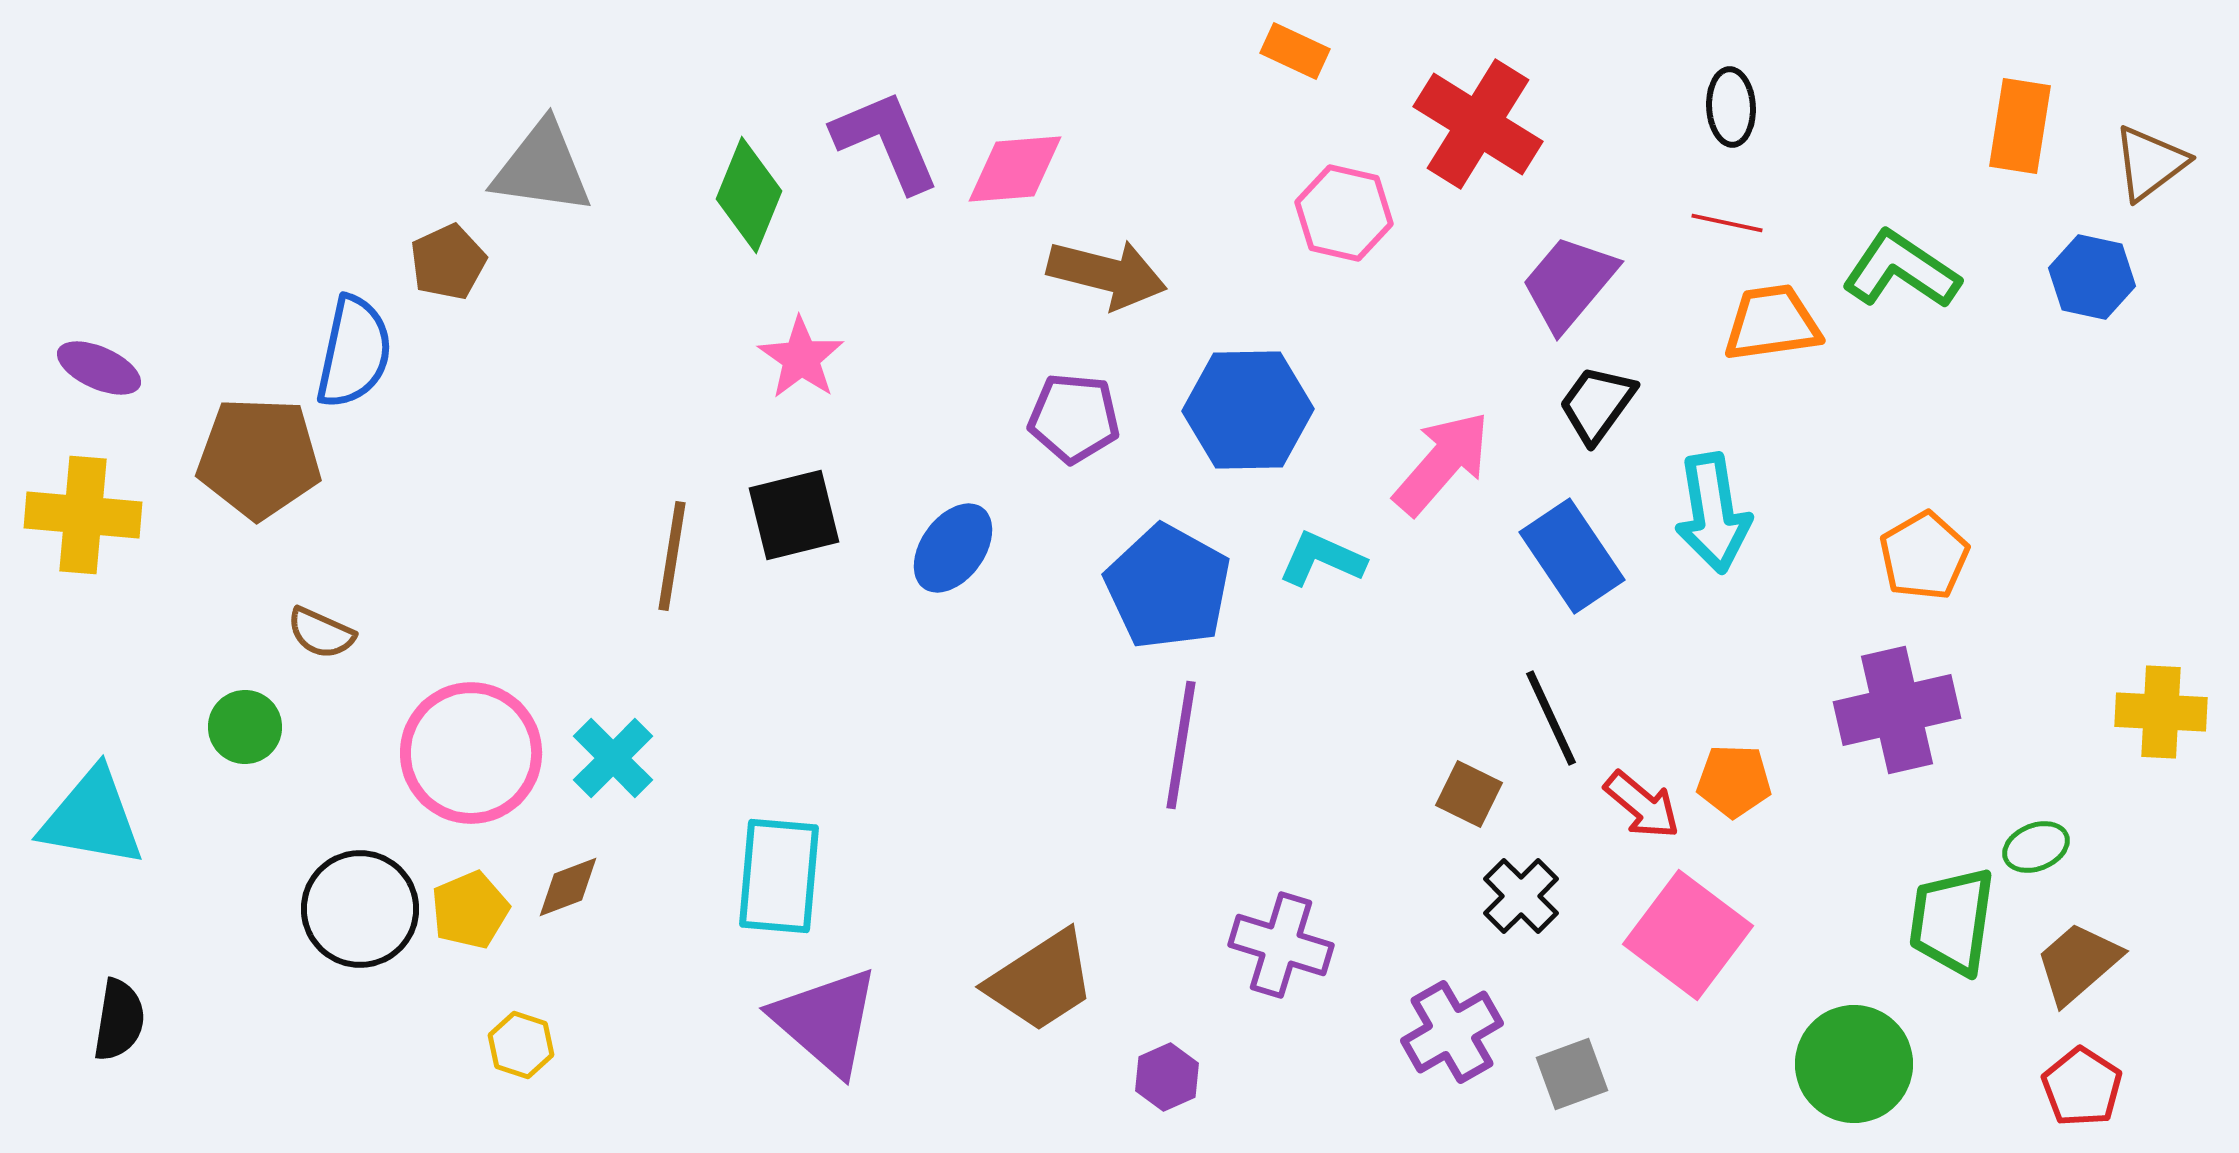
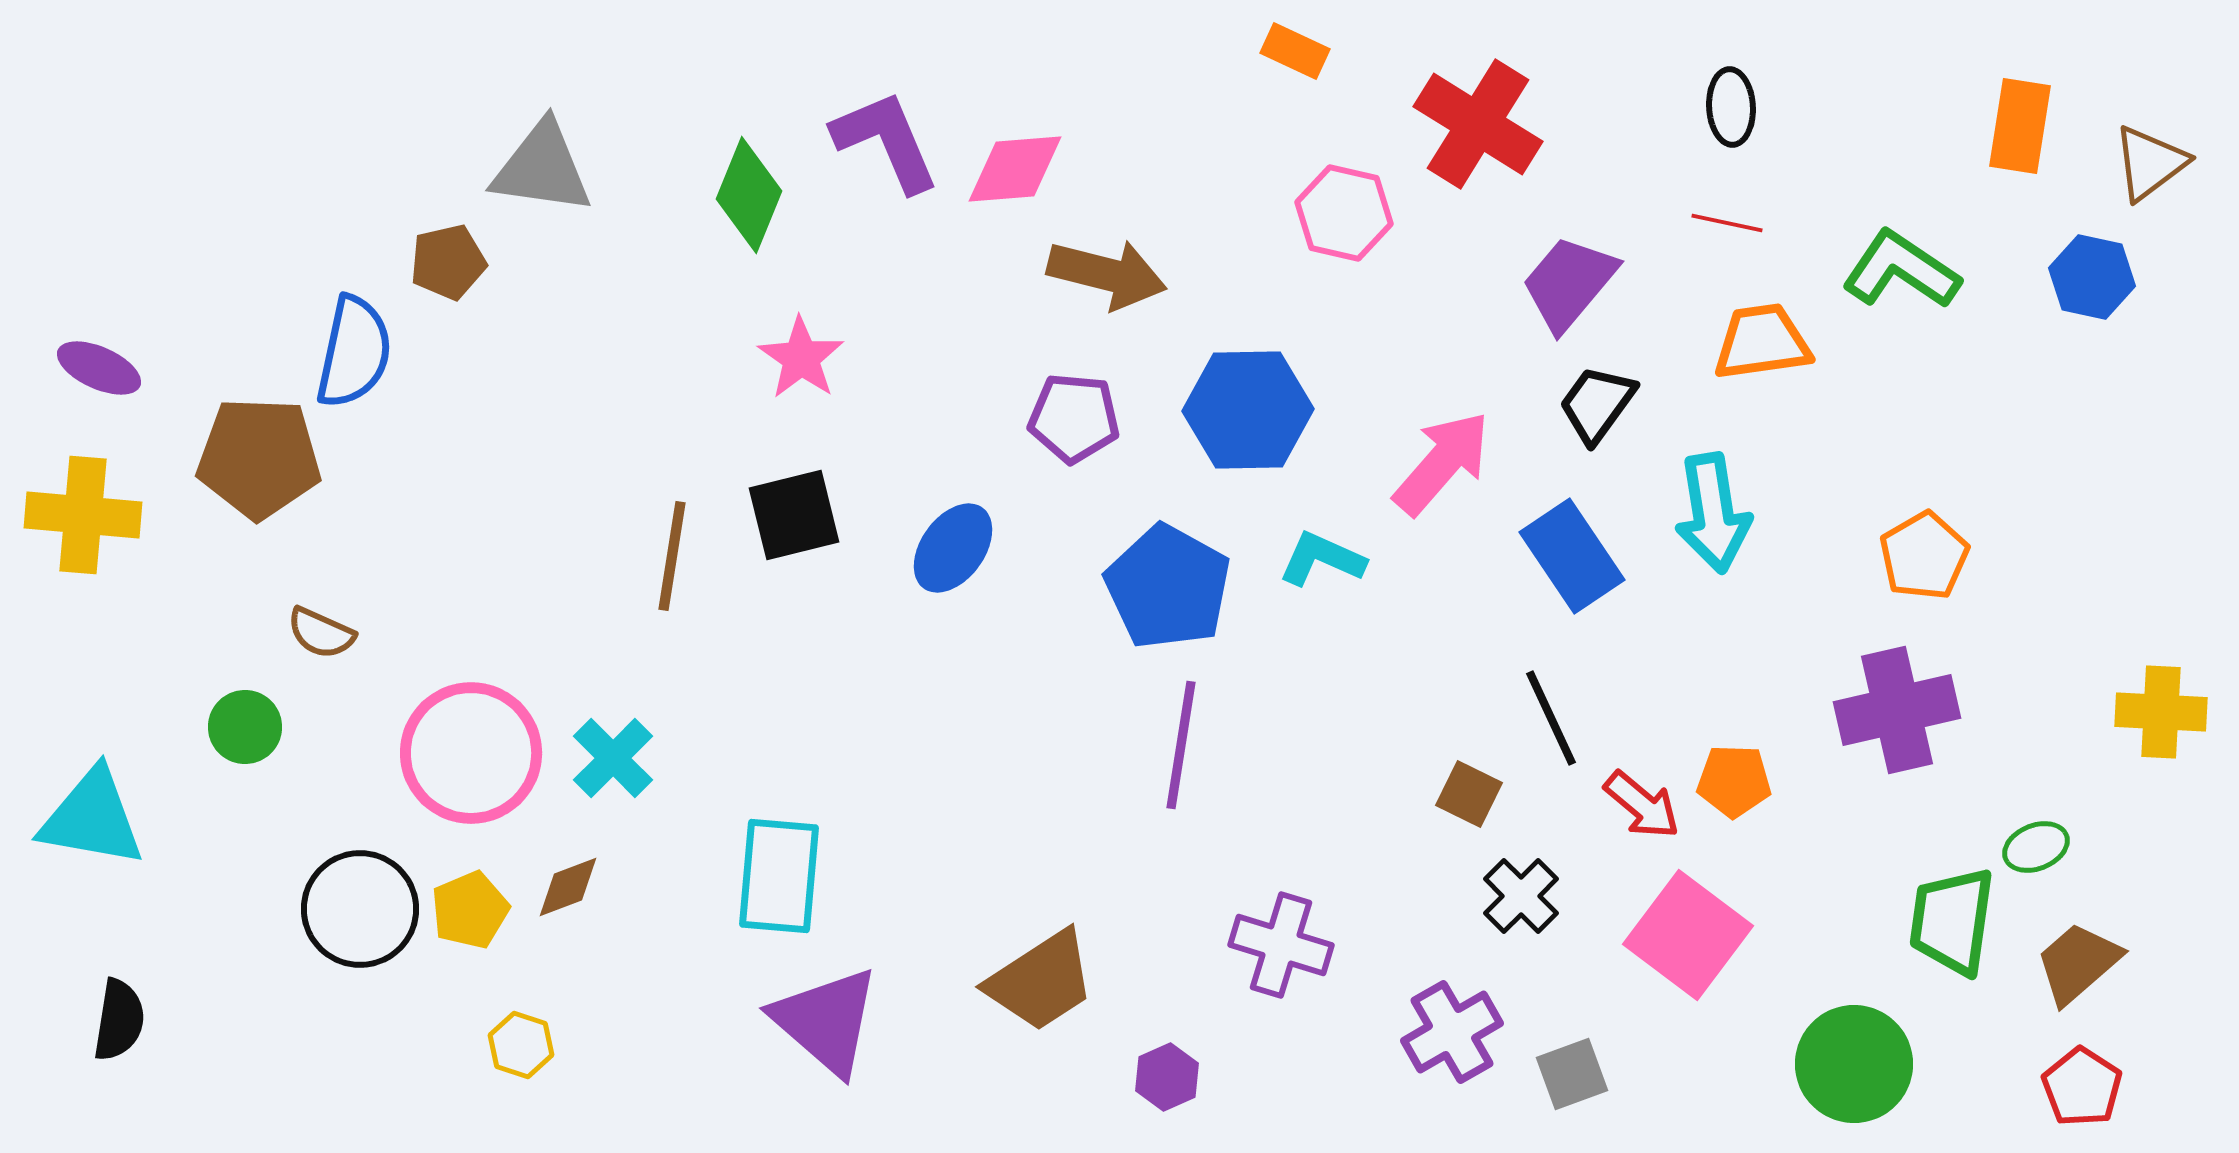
brown pentagon at (448, 262): rotated 12 degrees clockwise
orange trapezoid at (1772, 323): moved 10 px left, 19 px down
